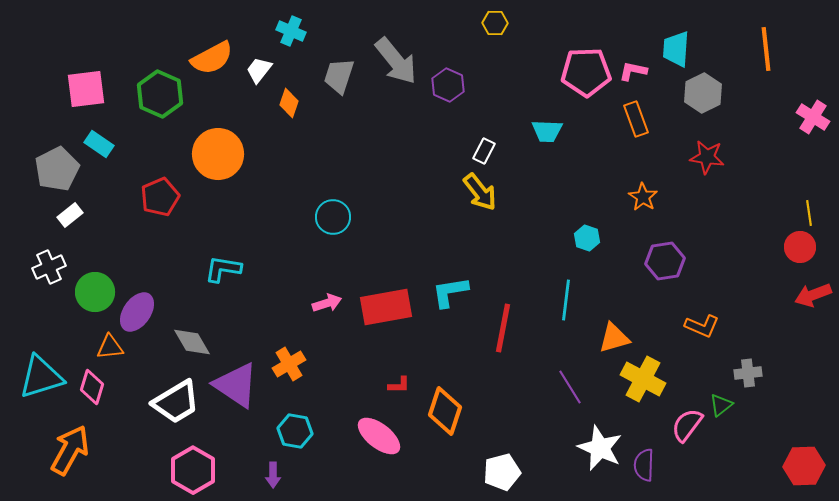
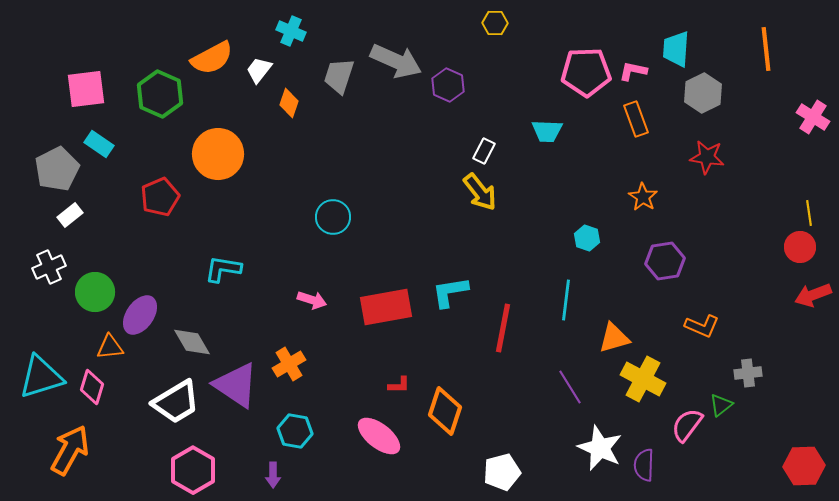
gray arrow at (396, 61): rotated 27 degrees counterclockwise
pink arrow at (327, 303): moved 15 px left, 3 px up; rotated 36 degrees clockwise
purple ellipse at (137, 312): moved 3 px right, 3 px down
